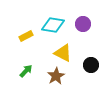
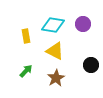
yellow rectangle: rotated 72 degrees counterclockwise
yellow triangle: moved 8 px left, 2 px up
brown star: moved 2 px down
